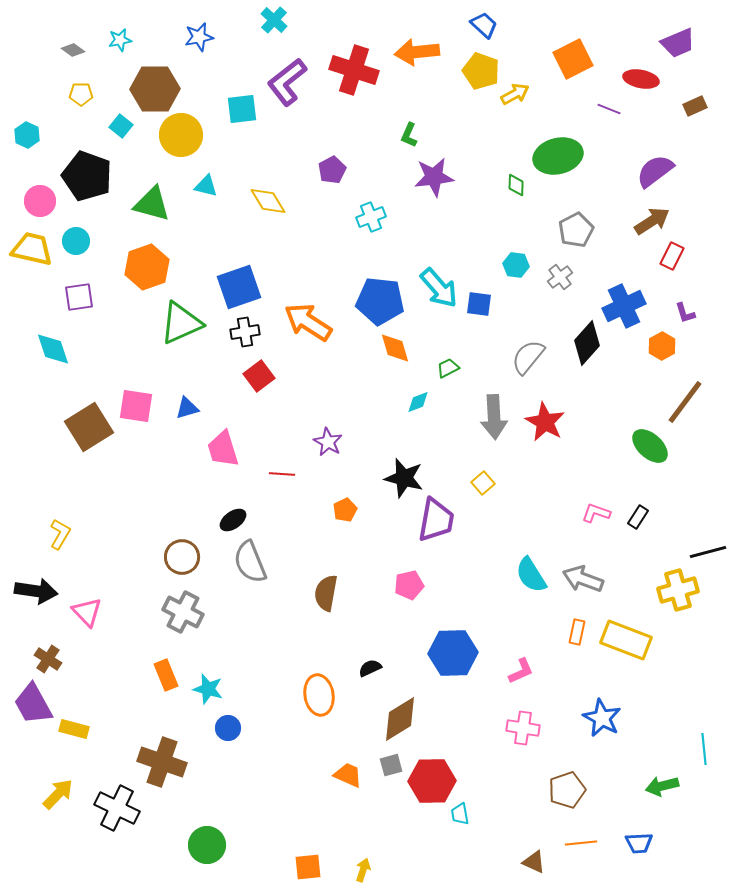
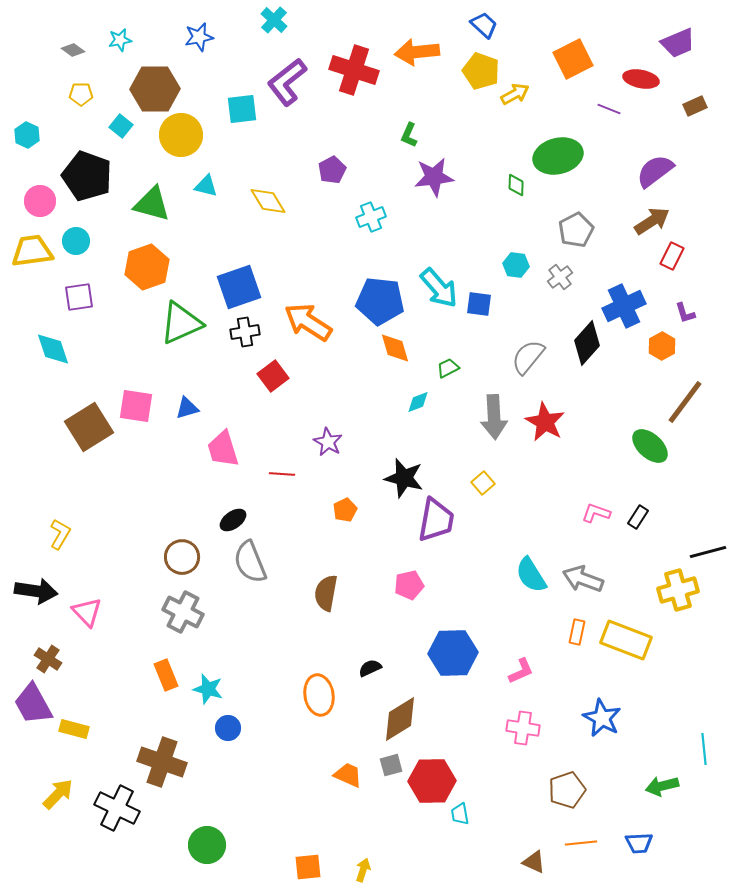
yellow trapezoid at (32, 249): moved 2 px down; rotated 21 degrees counterclockwise
red square at (259, 376): moved 14 px right
